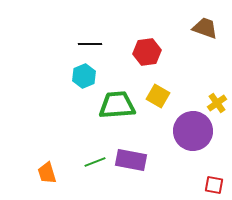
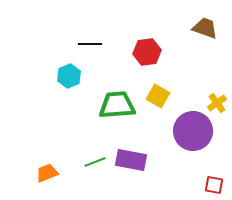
cyan hexagon: moved 15 px left
orange trapezoid: rotated 85 degrees clockwise
